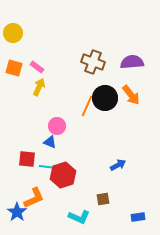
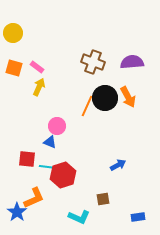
orange arrow: moved 3 px left, 2 px down; rotated 10 degrees clockwise
